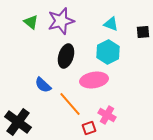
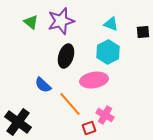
pink cross: moved 2 px left
